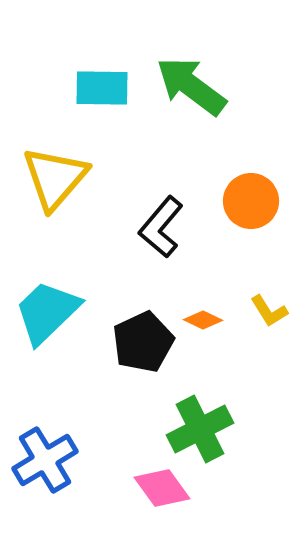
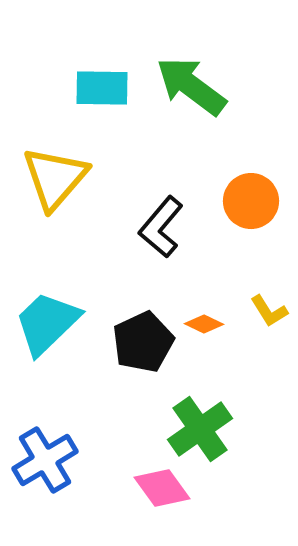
cyan trapezoid: moved 11 px down
orange diamond: moved 1 px right, 4 px down
green cross: rotated 8 degrees counterclockwise
